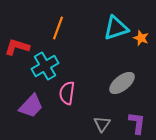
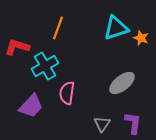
purple L-shape: moved 4 px left
